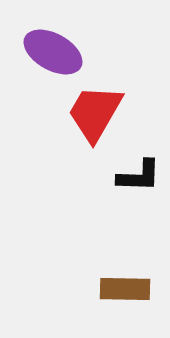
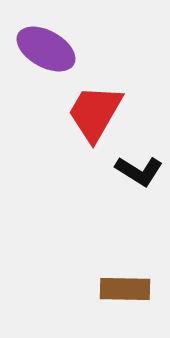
purple ellipse: moved 7 px left, 3 px up
black L-shape: moved 5 px up; rotated 30 degrees clockwise
